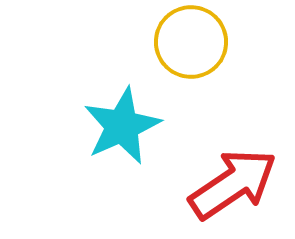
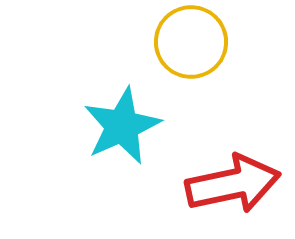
red arrow: rotated 22 degrees clockwise
